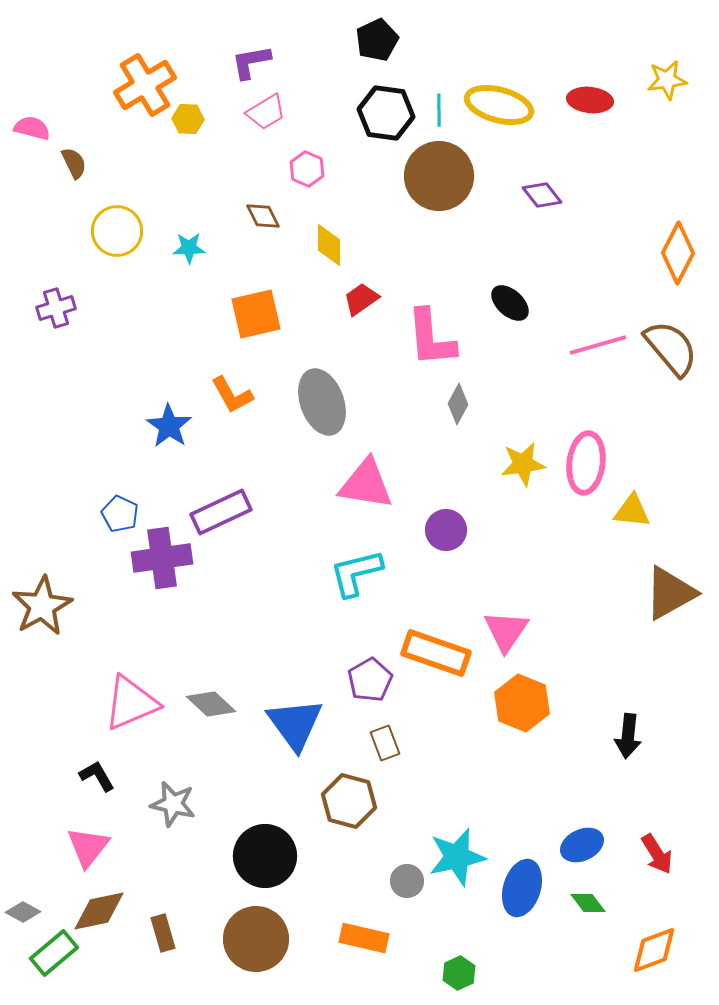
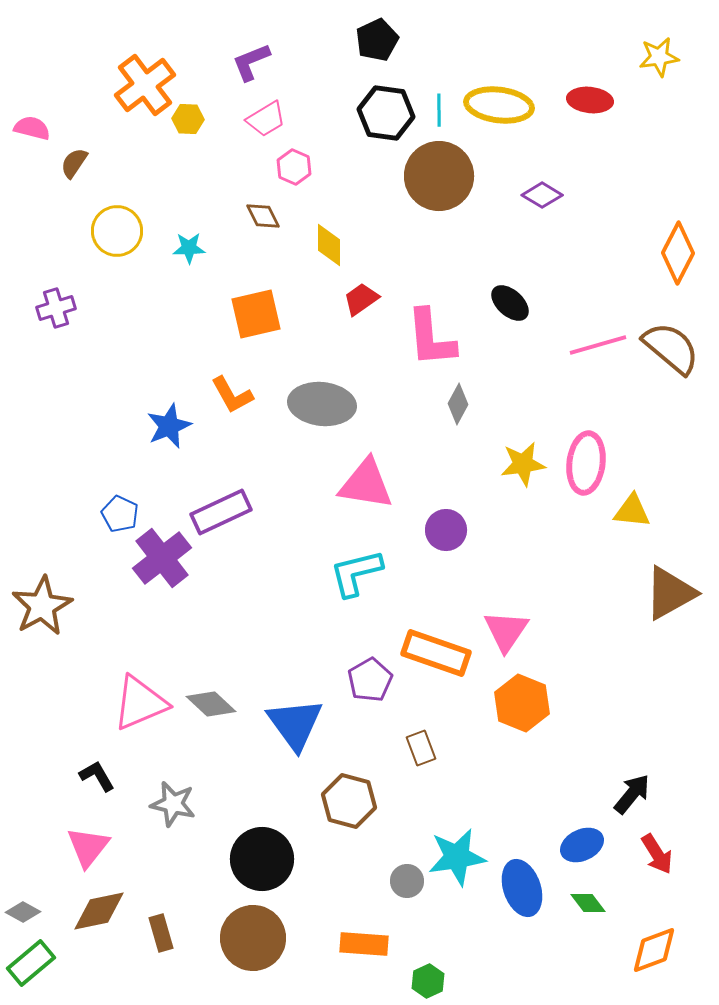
purple L-shape at (251, 62): rotated 12 degrees counterclockwise
yellow star at (667, 80): moved 8 px left, 23 px up
orange cross at (145, 85): rotated 6 degrees counterclockwise
yellow ellipse at (499, 105): rotated 8 degrees counterclockwise
pink trapezoid at (266, 112): moved 7 px down
brown semicircle at (74, 163): rotated 120 degrees counterclockwise
pink hexagon at (307, 169): moved 13 px left, 2 px up
purple diamond at (542, 195): rotated 21 degrees counterclockwise
brown semicircle at (671, 348): rotated 10 degrees counterclockwise
gray ellipse at (322, 402): moved 2 px down; rotated 64 degrees counterclockwise
blue star at (169, 426): rotated 15 degrees clockwise
purple cross at (162, 558): rotated 30 degrees counterclockwise
pink triangle at (131, 703): moved 9 px right
black arrow at (628, 736): moved 4 px right, 58 px down; rotated 147 degrees counterclockwise
brown rectangle at (385, 743): moved 36 px right, 5 px down
black circle at (265, 856): moved 3 px left, 3 px down
cyan star at (457, 857): rotated 4 degrees clockwise
blue ellipse at (522, 888): rotated 36 degrees counterclockwise
brown rectangle at (163, 933): moved 2 px left
orange rectangle at (364, 938): moved 6 px down; rotated 9 degrees counterclockwise
brown circle at (256, 939): moved 3 px left, 1 px up
green rectangle at (54, 953): moved 23 px left, 10 px down
green hexagon at (459, 973): moved 31 px left, 8 px down
